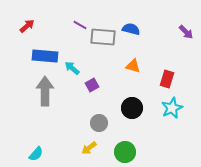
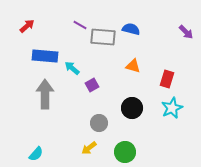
gray arrow: moved 3 px down
